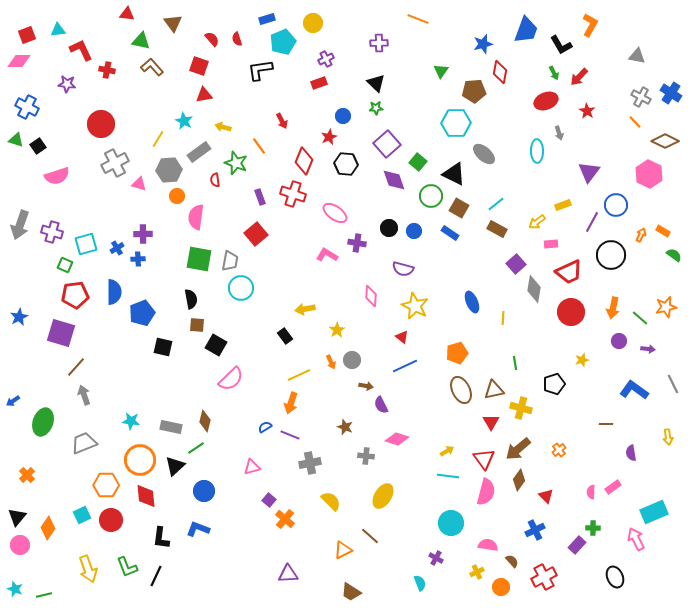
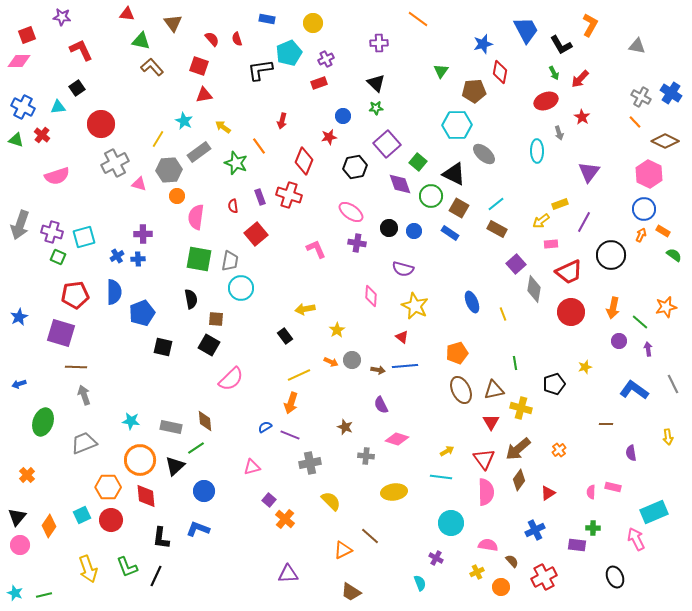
blue rectangle at (267, 19): rotated 28 degrees clockwise
orange line at (418, 19): rotated 15 degrees clockwise
cyan triangle at (58, 30): moved 77 px down
blue trapezoid at (526, 30): rotated 48 degrees counterclockwise
cyan pentagon at (283, 42): moved 6 px right, 11 px down
gray triangle at (637, 56): moved 10 px up
red cross at (107, 70): moved 65 px left, 65 px down; rotated 28 degrees clockwise
red arrow at (579, 77): moved 1 px right, 2 px down
purple star at (67, 84): moved 5 px left, 67 px up
blue cross at (27, 107): moved 4 px left
red star at (587, 111): moved 5 px left, 6 px down
red arrow at (282, 121): rotated 42 degrees clockwise
cyan hexagon at (456, 123): moved 1 px right, 2 px down
yellow arrow at (223, 127): rotated 21 degrees clockwise
red star at (329, 137): rotated 14 degrees clockwise
black square at (38, 146): moved 39 px right, 58 px up
black hexagon at (346, 164): moved 9 px right, 3 px down; rotated 15 degrees counterclockwise
red semicircle at (215, 180): moved 18 px right, 26 px down
purple diamond at (394, 180): moved 6 px right, 4 px down
red cross at (293, 194): moved 4 px left, 1 px down
yellow rectangle at (563, 205): moved 3 px left, 1 px up
blue circle at (616, 205): moved 28 px right, 4 px down
pink ellipse at (335, 213): moved 16 px right, 1 px up
yellow arrow at (537, 222): moved 4 px right, 1 px up
purple line at (592, 222): moved 8 px left
cyan square at (86, 244): moved 2 px left, 7 px up
blue cross at (117, 248): moved 8 px down
pink L-shape at (327, 255): moved 11 px left, 6 px up; rotated 35 degrees clockwise
green square at (65, 265): moved 7 px left, 8 px up
yellow line at (503, 318): moved 4 px up; rotated 24 degrees counterclockwise
green line at (640, 318): moved 4 px down
brown square at (197, 325): moved 19 px right, 6 px up
black square at (216, 345): moved 7 px left
purple arrow at (648, 349): rotated 104 degrees counterclockwise
yellow star at (582, 360): moved 3 px right, 7 px down
orange arrow at (331, 362): rotated 40 degrees counterclockwise
blue line at (405, 366): rotated 20 degrees clockwise
brown line at (76, 367): rotated 50 degrees clockwise
brown arrow at (366, 386): moved 12 px right, 16 px up
blue arrow at (13, 401): moved 6 px right, 17 px up; rotated 16 degrees clockwise
brown diamond at (205, 421): rotated 20 degrees counterclockwise
cyan line at (448, 476): moved 7 px left, 1 px down
orange hexagon at (106, 485): moved 2 px right, 2 px down
pink rectangle at (613, 487): rotated 49 degrees clockwise
pink semicircle at (486, 492): rotated 16 degrees counterclockwise
yellow ellipse at (383, 496): moved 11 px right, 4 px up; rotated 50 degrees clockwise
red triangle at (546, 496): moved 2 px right, 3 px up; rotated 42 degrees clockwise
orange diamond at (48, 528): moved 1 px right, 2 px up
purple rectangle at (577, 545): rotated 54 degrees clockwise
cyan star at (15, 589): moved 4 px down
